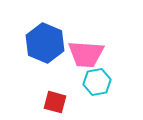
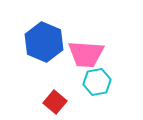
blue hexagon: moved 1 px left, 1 px up
red square: rotated 25 degrees clockwise
